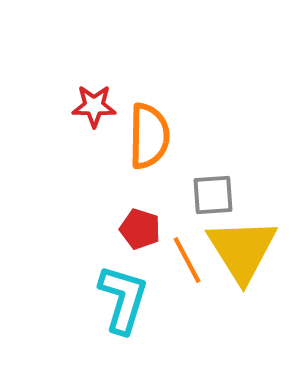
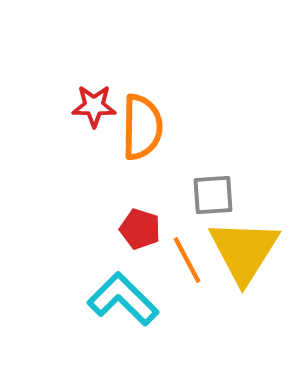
orange semicircle: moved 7 px left, 9 px up
yellow triangle: moved 2 px right, 1 px down; rotated 4 degrees clockwise
cyan L-shape: rotated 62 degrees counterclockwise
